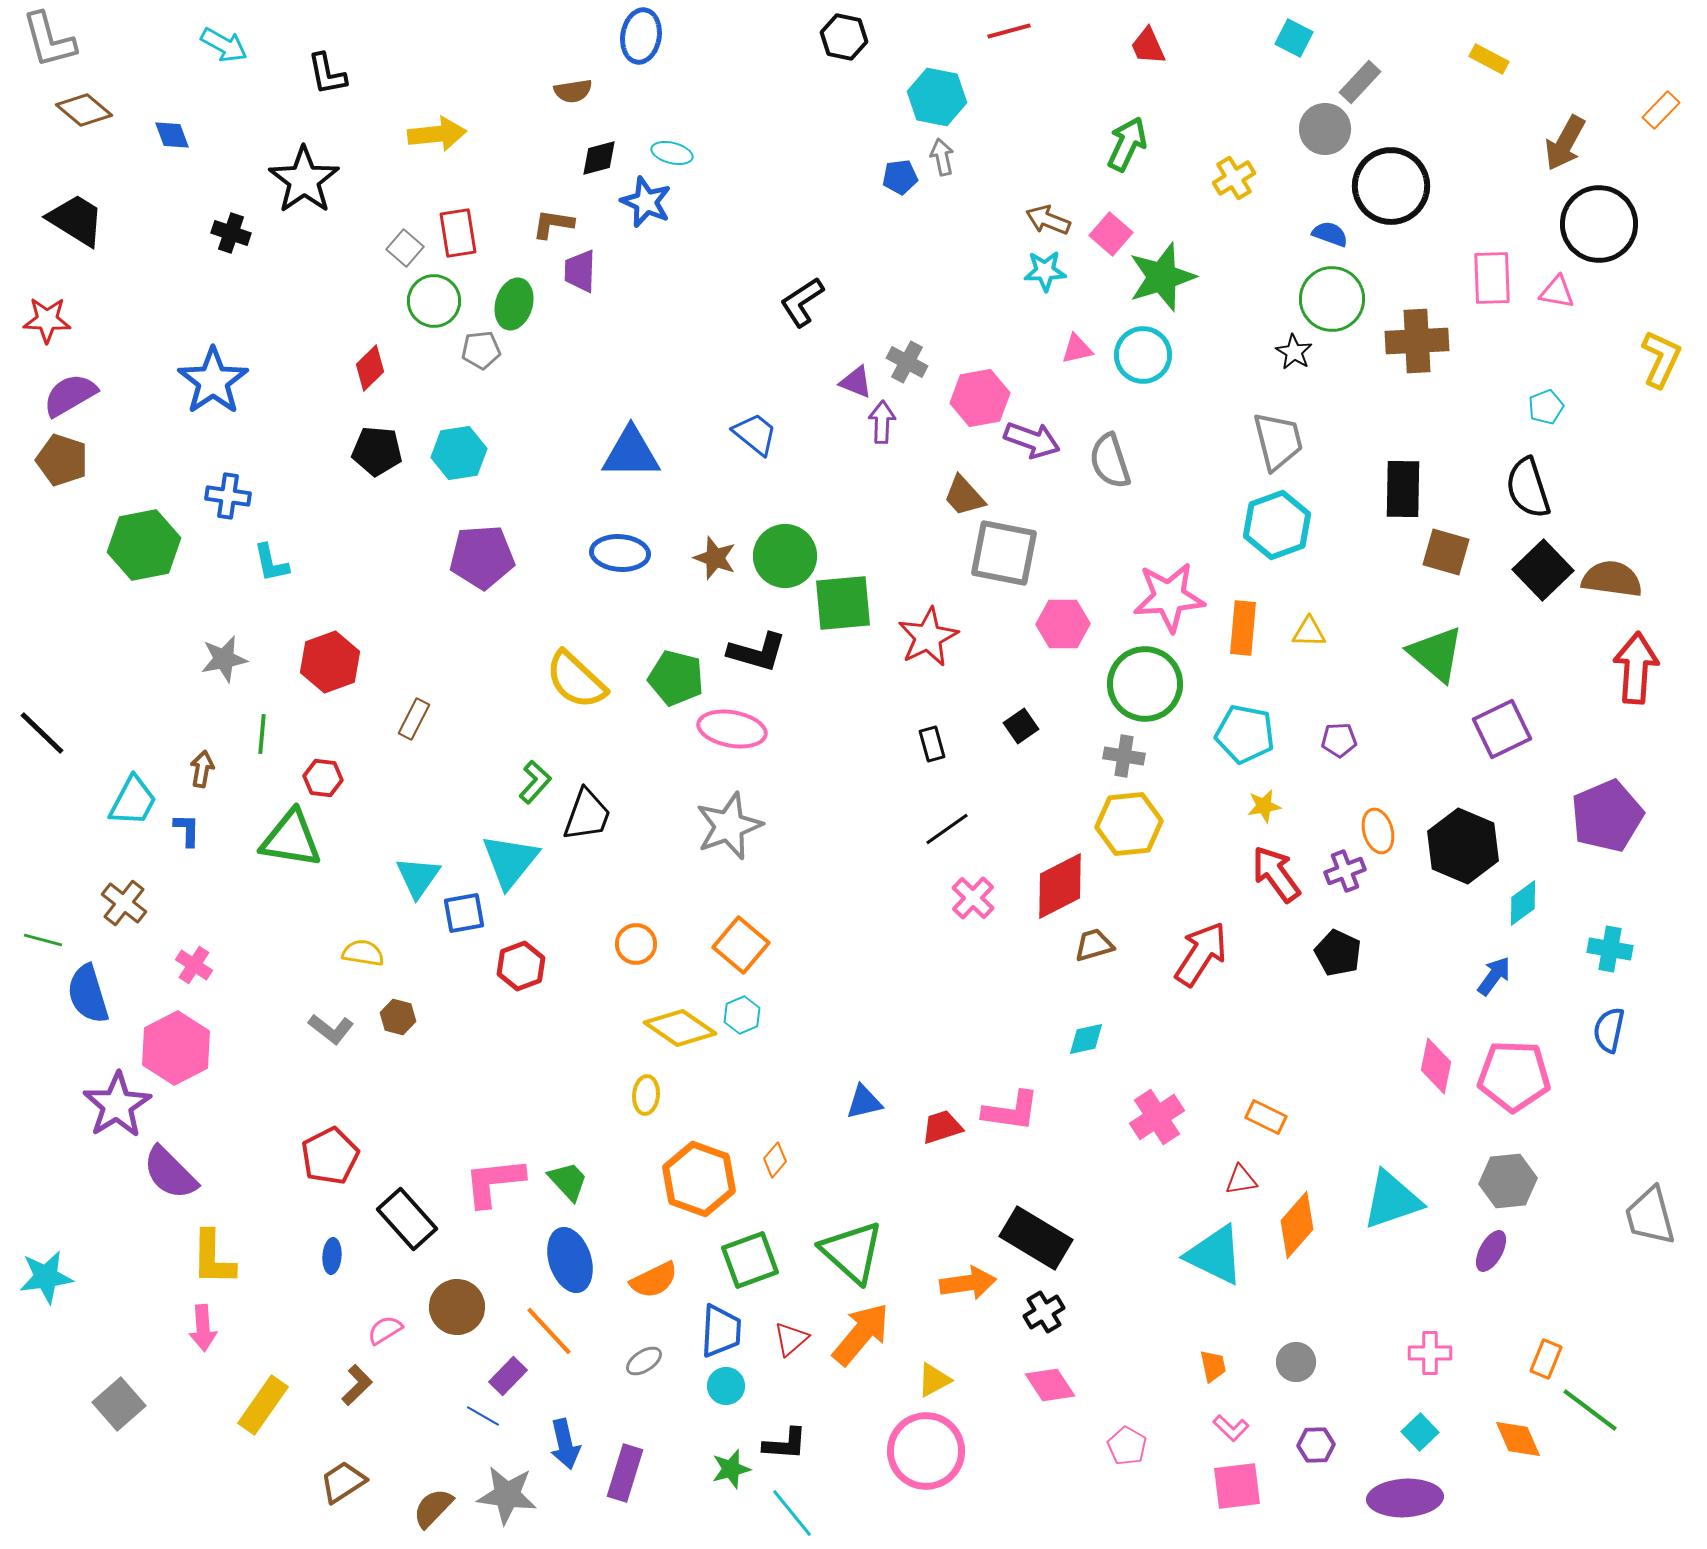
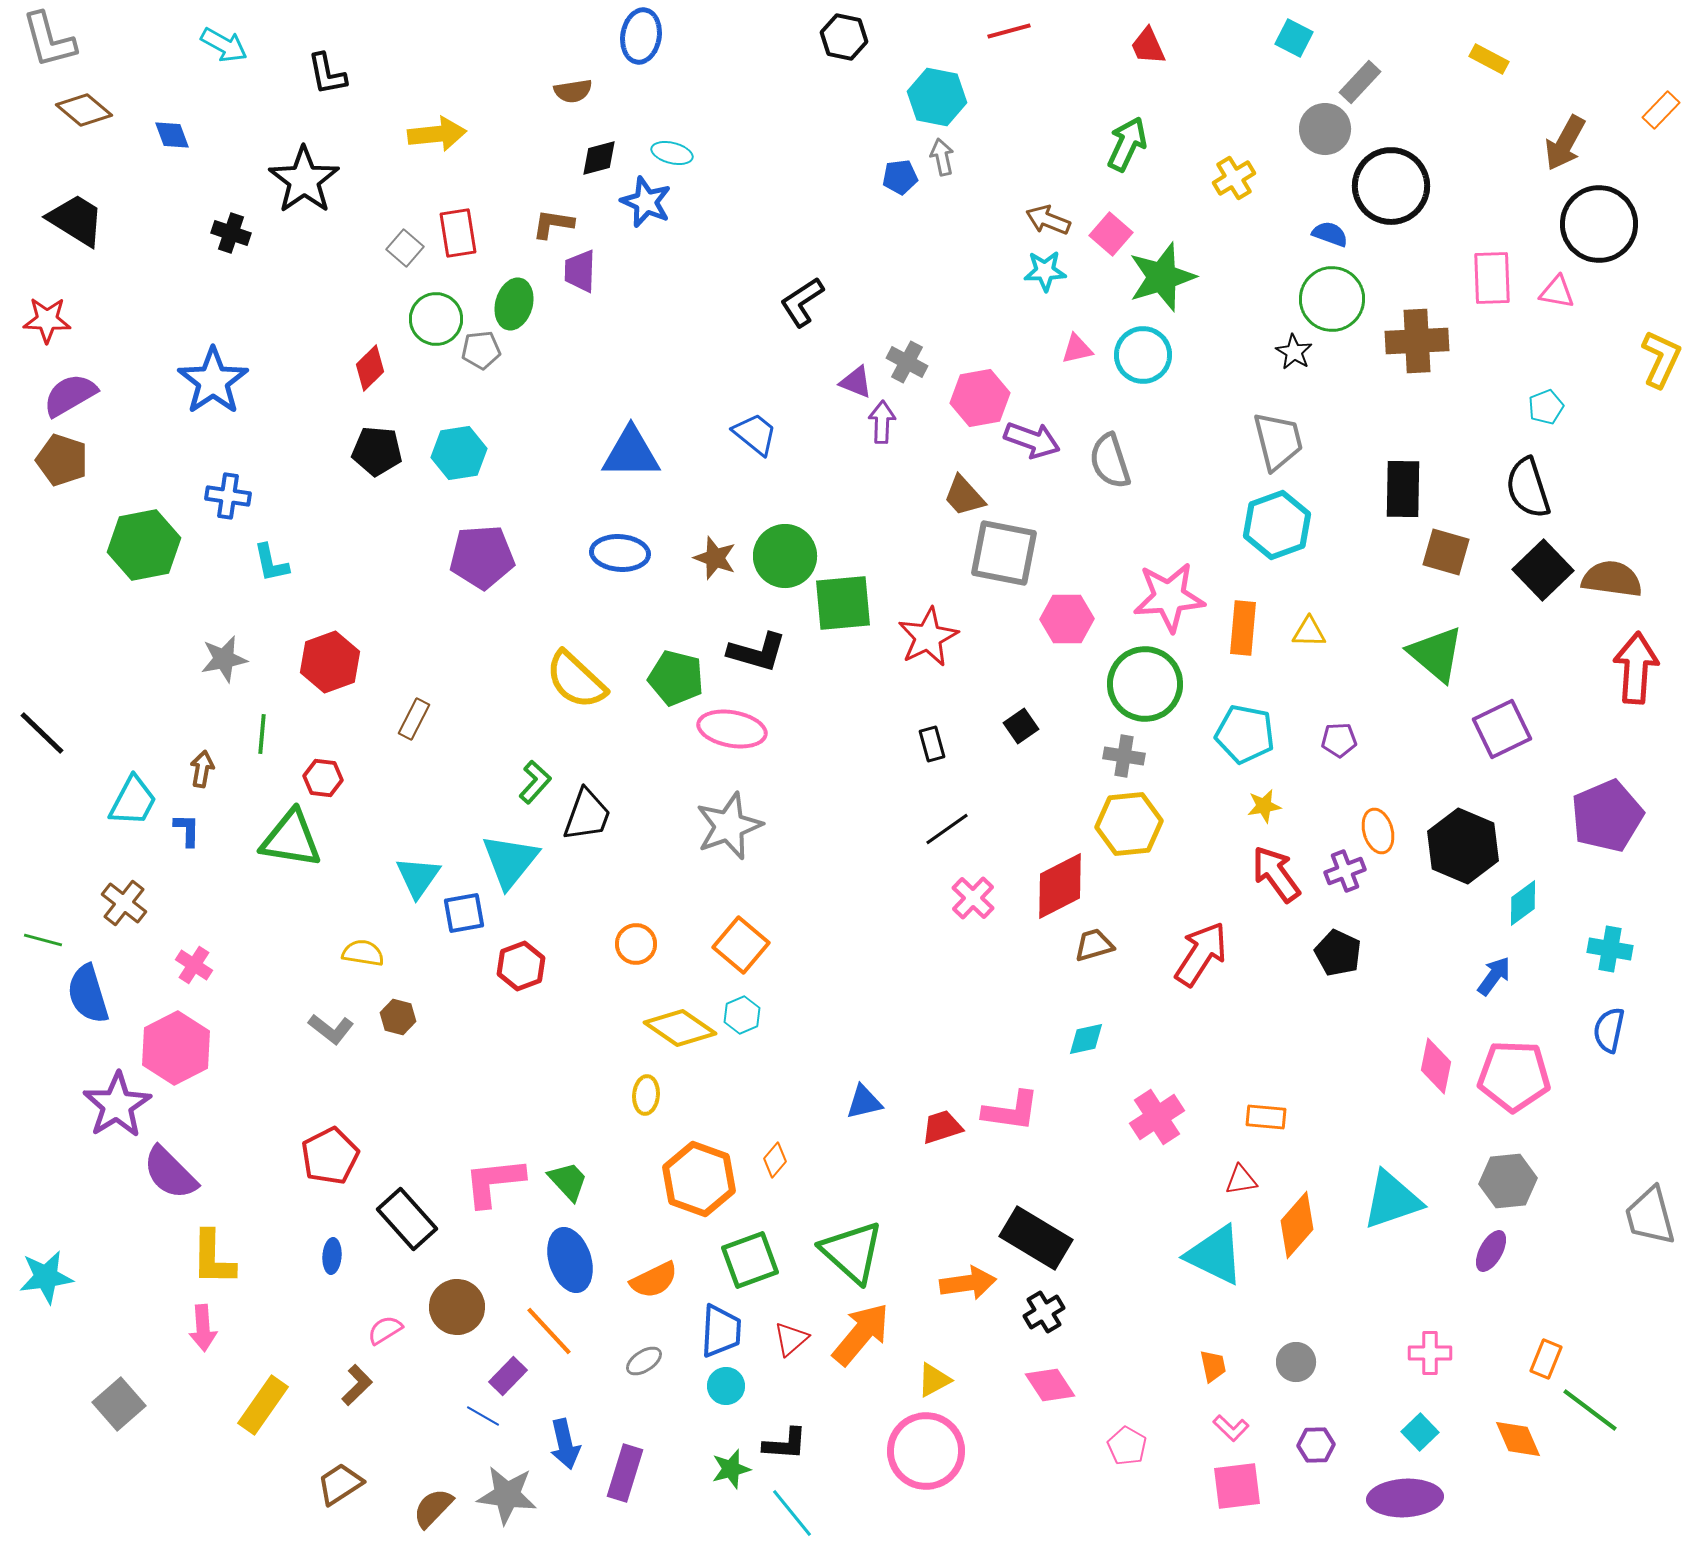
green circle at (434, 301): moved 2 px right, 18 px down
pink hexagon at (1063, 624): moved 4 px right, 5 px up
orange rectangle at (1266, 1117): rotated 21 degrees counterclockwise
brown trapezoid at (343, 1482): moved 3 px left, 2 px down
